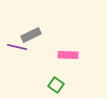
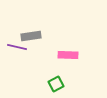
gray rectangle: moved 1 px down; rotated 18 degrees clockwise
green square: moved 1 px up; rotated 28 degrees clockwise
